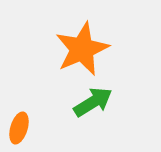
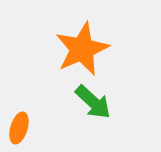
green arrow: rotated 75 degrees clockwise
